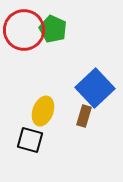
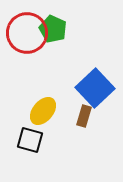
red circle: moved 3 px right, 3 px down
yellow ellipse: rotated 20 degrees clockwise
